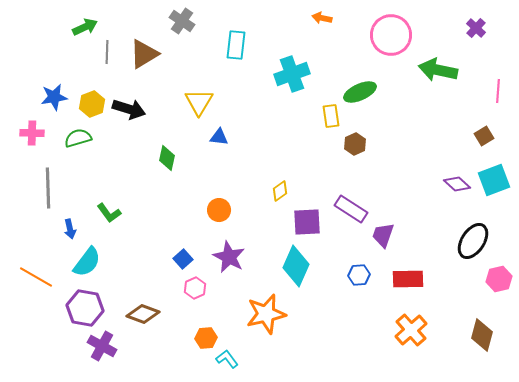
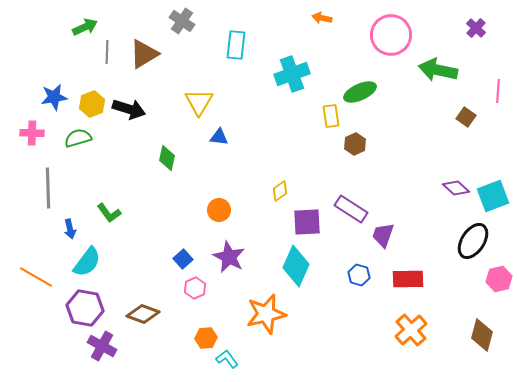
brown square at (484, 136): moved 18 px left, 19 px up; rotated 24 degrees counterclockwise
cyan square at (494, 180): moved 1 px left, 16 px down
purple diamond at (457, 184): moved 1 px left, 4 px down
blue hexagon at (359, 275): rotated 20 degrees clockwise
